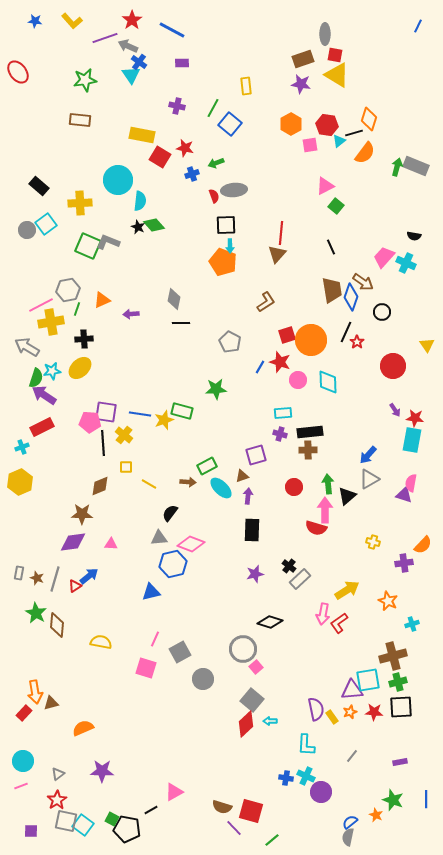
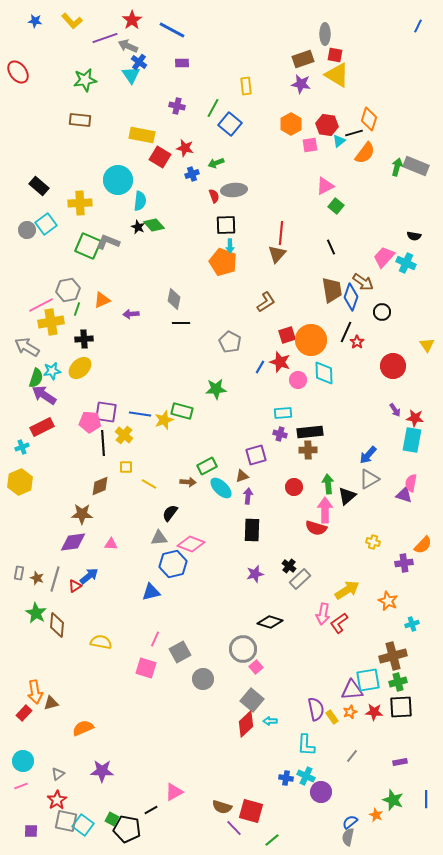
cyan diamond at (328, 382): moved 4 px left, 9 px up
